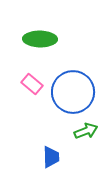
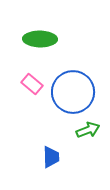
green arrow: moved 2 px right, 1 px up
